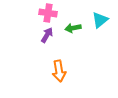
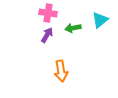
orange arrow: moved 2 px right
